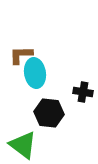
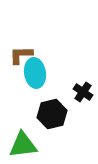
black cross: rotated 24 degrees clockwise
black hexagon: moved 3 px right, 1 px down; rotated 20 degrees counterclockwise
green triangle: rotated 44 degrees counterclockwise
